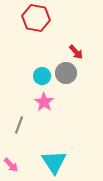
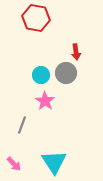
red arrow: rotated 35 degrees clockwise
cyan circle: moved 1 px left, 1 px up
pink star: moved 1 px right, 1 px up
gray line: moved 3 px right
pink arrow: moved 3 px right, 1 px up
